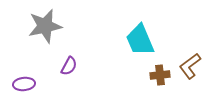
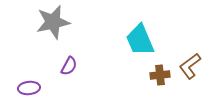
gray star: moved 8 px right, 4 px up
purple ellipse: moved 5 px right, 4 px down
